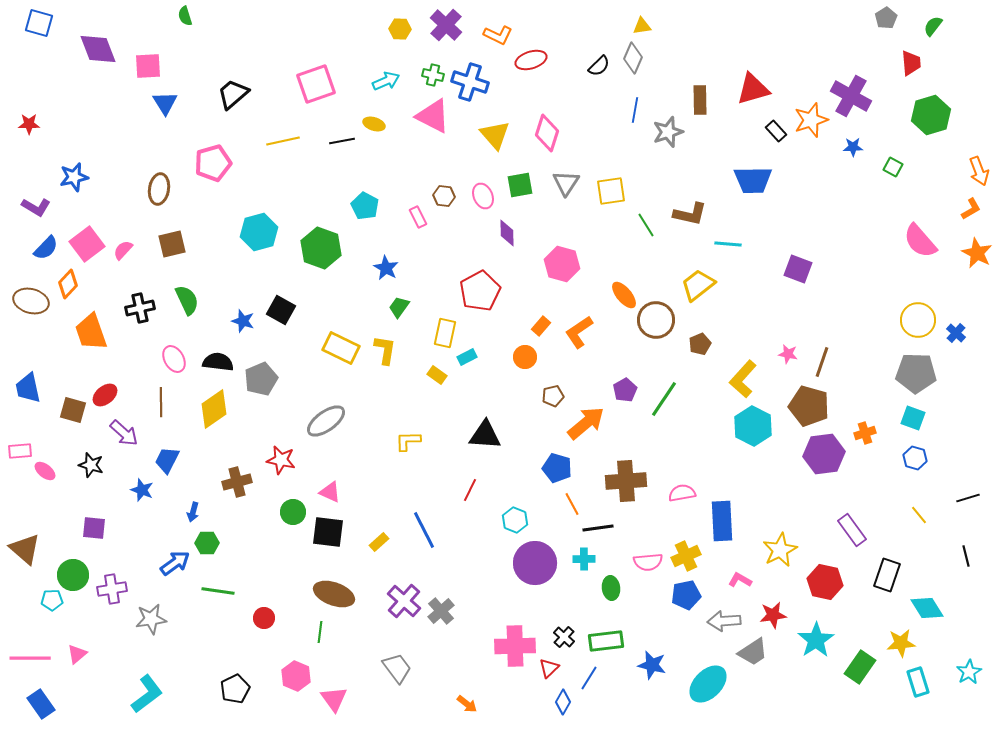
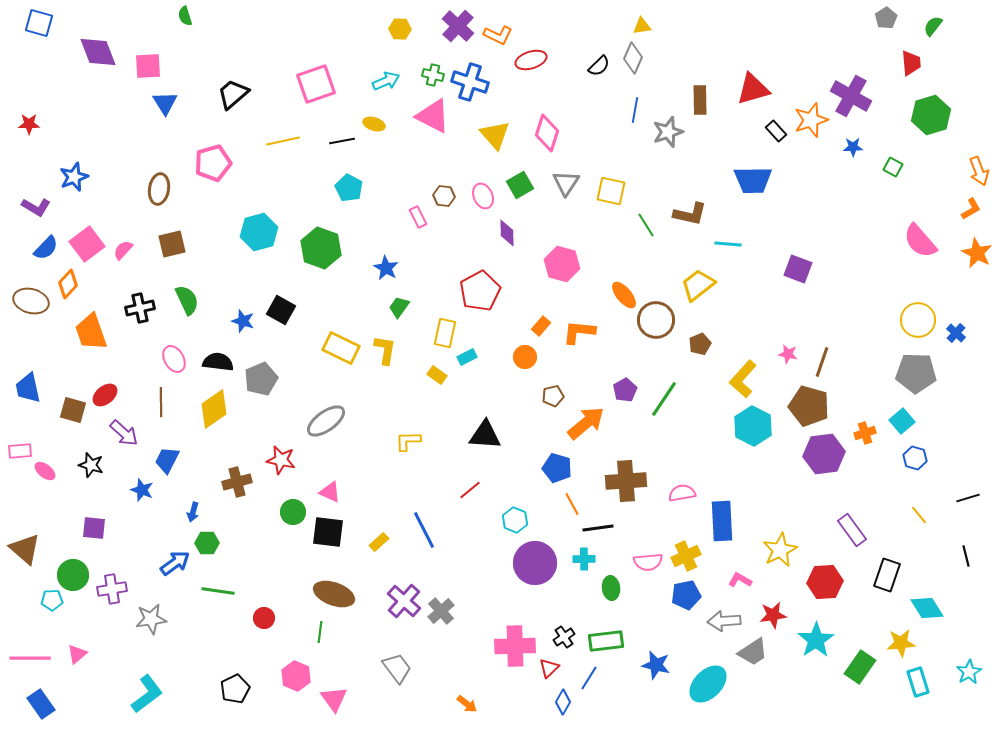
purple cross at (446, 25): moved 12 px right, 1 px down
purple diamond at (98, 49): moved 3 px down
blue star at (74, 177): rotated 8 degrees counterclockwise
green square at (520, 185): rotated 20 degrees counterclockwise
yellow square at (611, 191): rotated 20 degrees clockwise
cyan pentagon at (365, 206): moved 16 px left, 18 px up
orange L-shape at (579, 332): rotated 40 degrees clockwise
cyan square at (913, 418): moved 11 px left, 3 px down; rotated 30 degrees clockwise
red line at (470, 490): rotated 25 degrees clockwise
red hexagon at (825, 582): rotated 16 degrees counterclockwise
black cross at (564, 637): rotated 15 degrees clockwise
blue star at (652, 665): moved 4 px right
